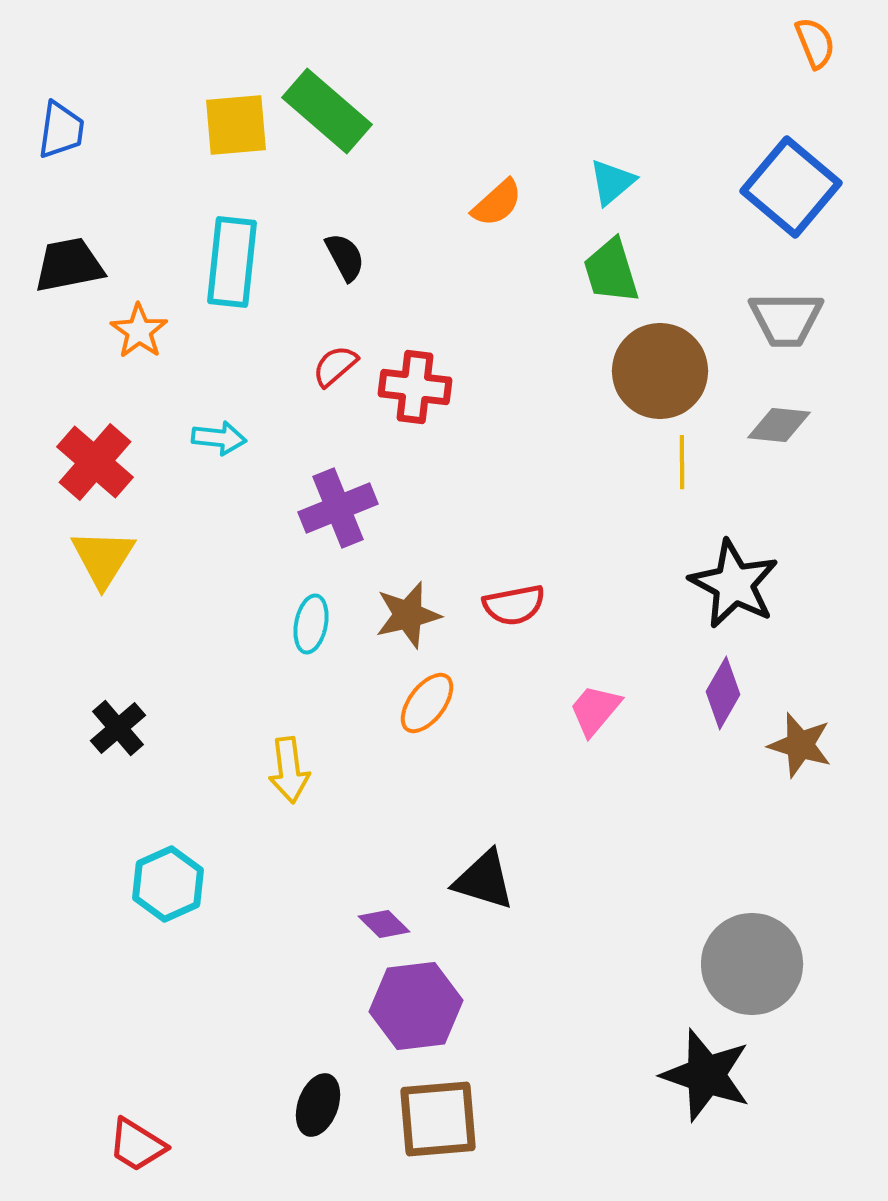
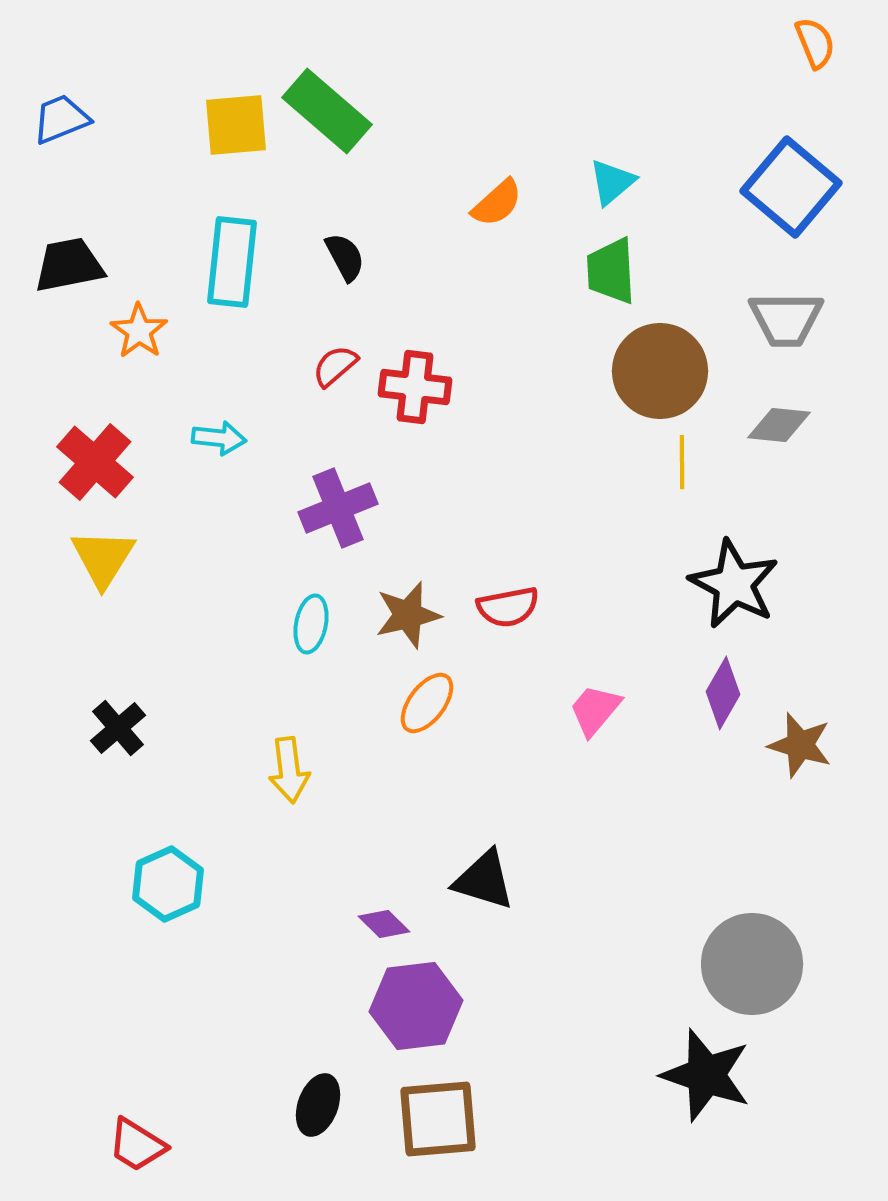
blue trapezoid at (61, 130): moved 11 px up; rotated 120 degrees counterclockwise
green trapezoid at (611, 271): rotated 14 degrees clockwise
red semicircle at (514, 605): moved 6 px left, 2 px down
